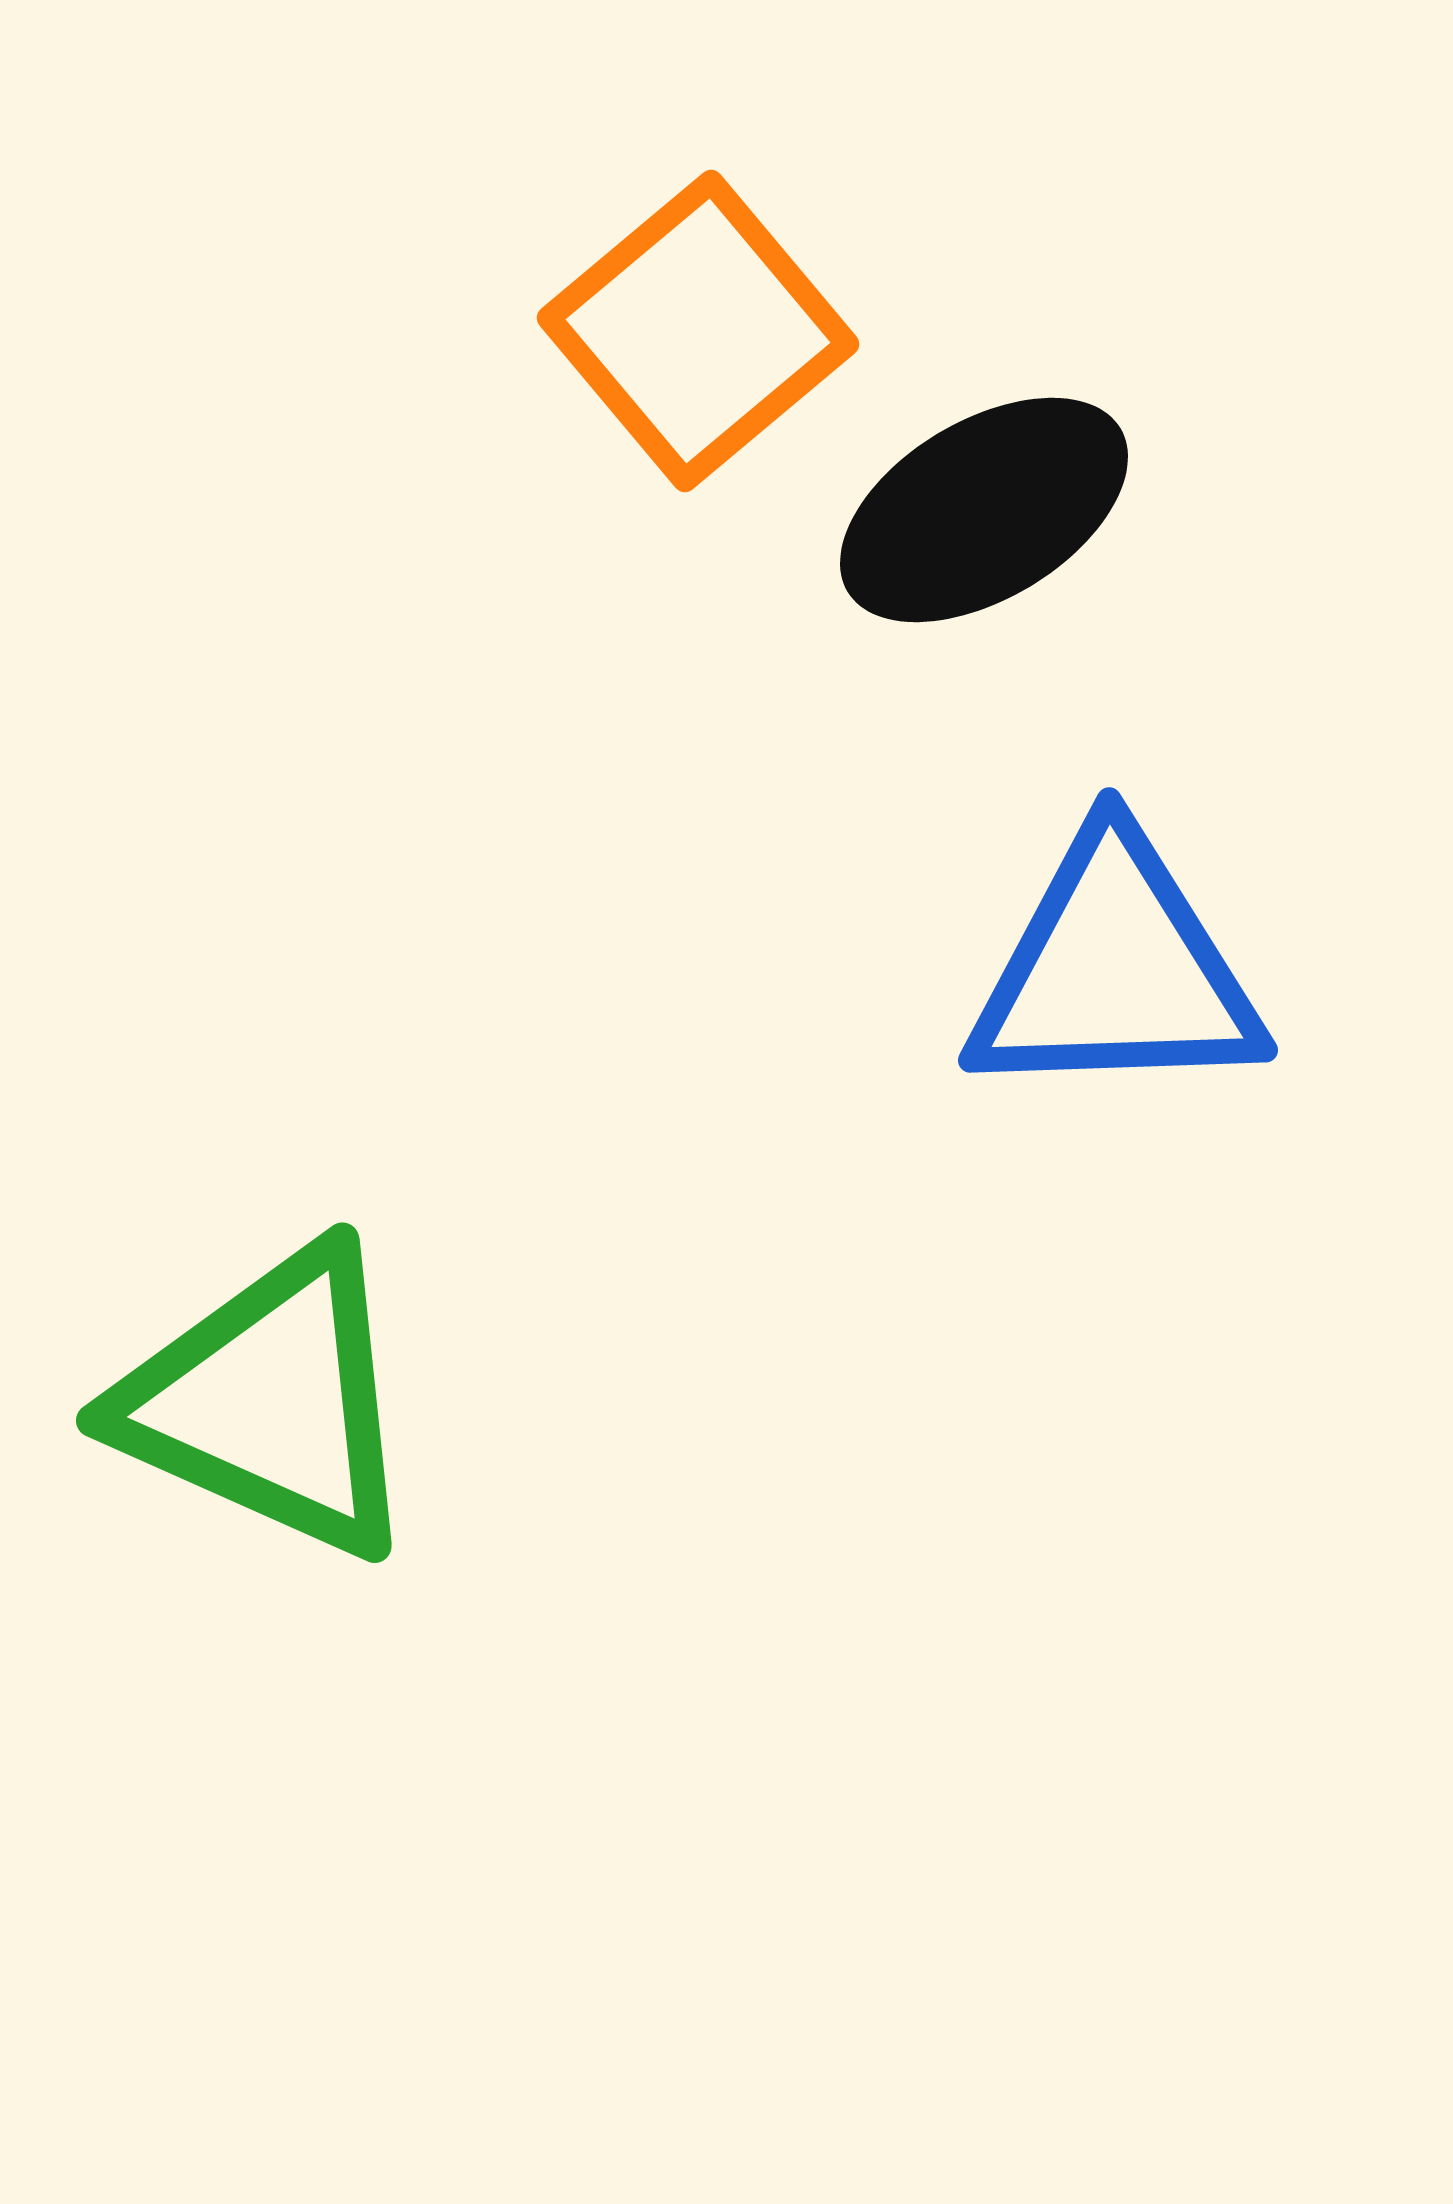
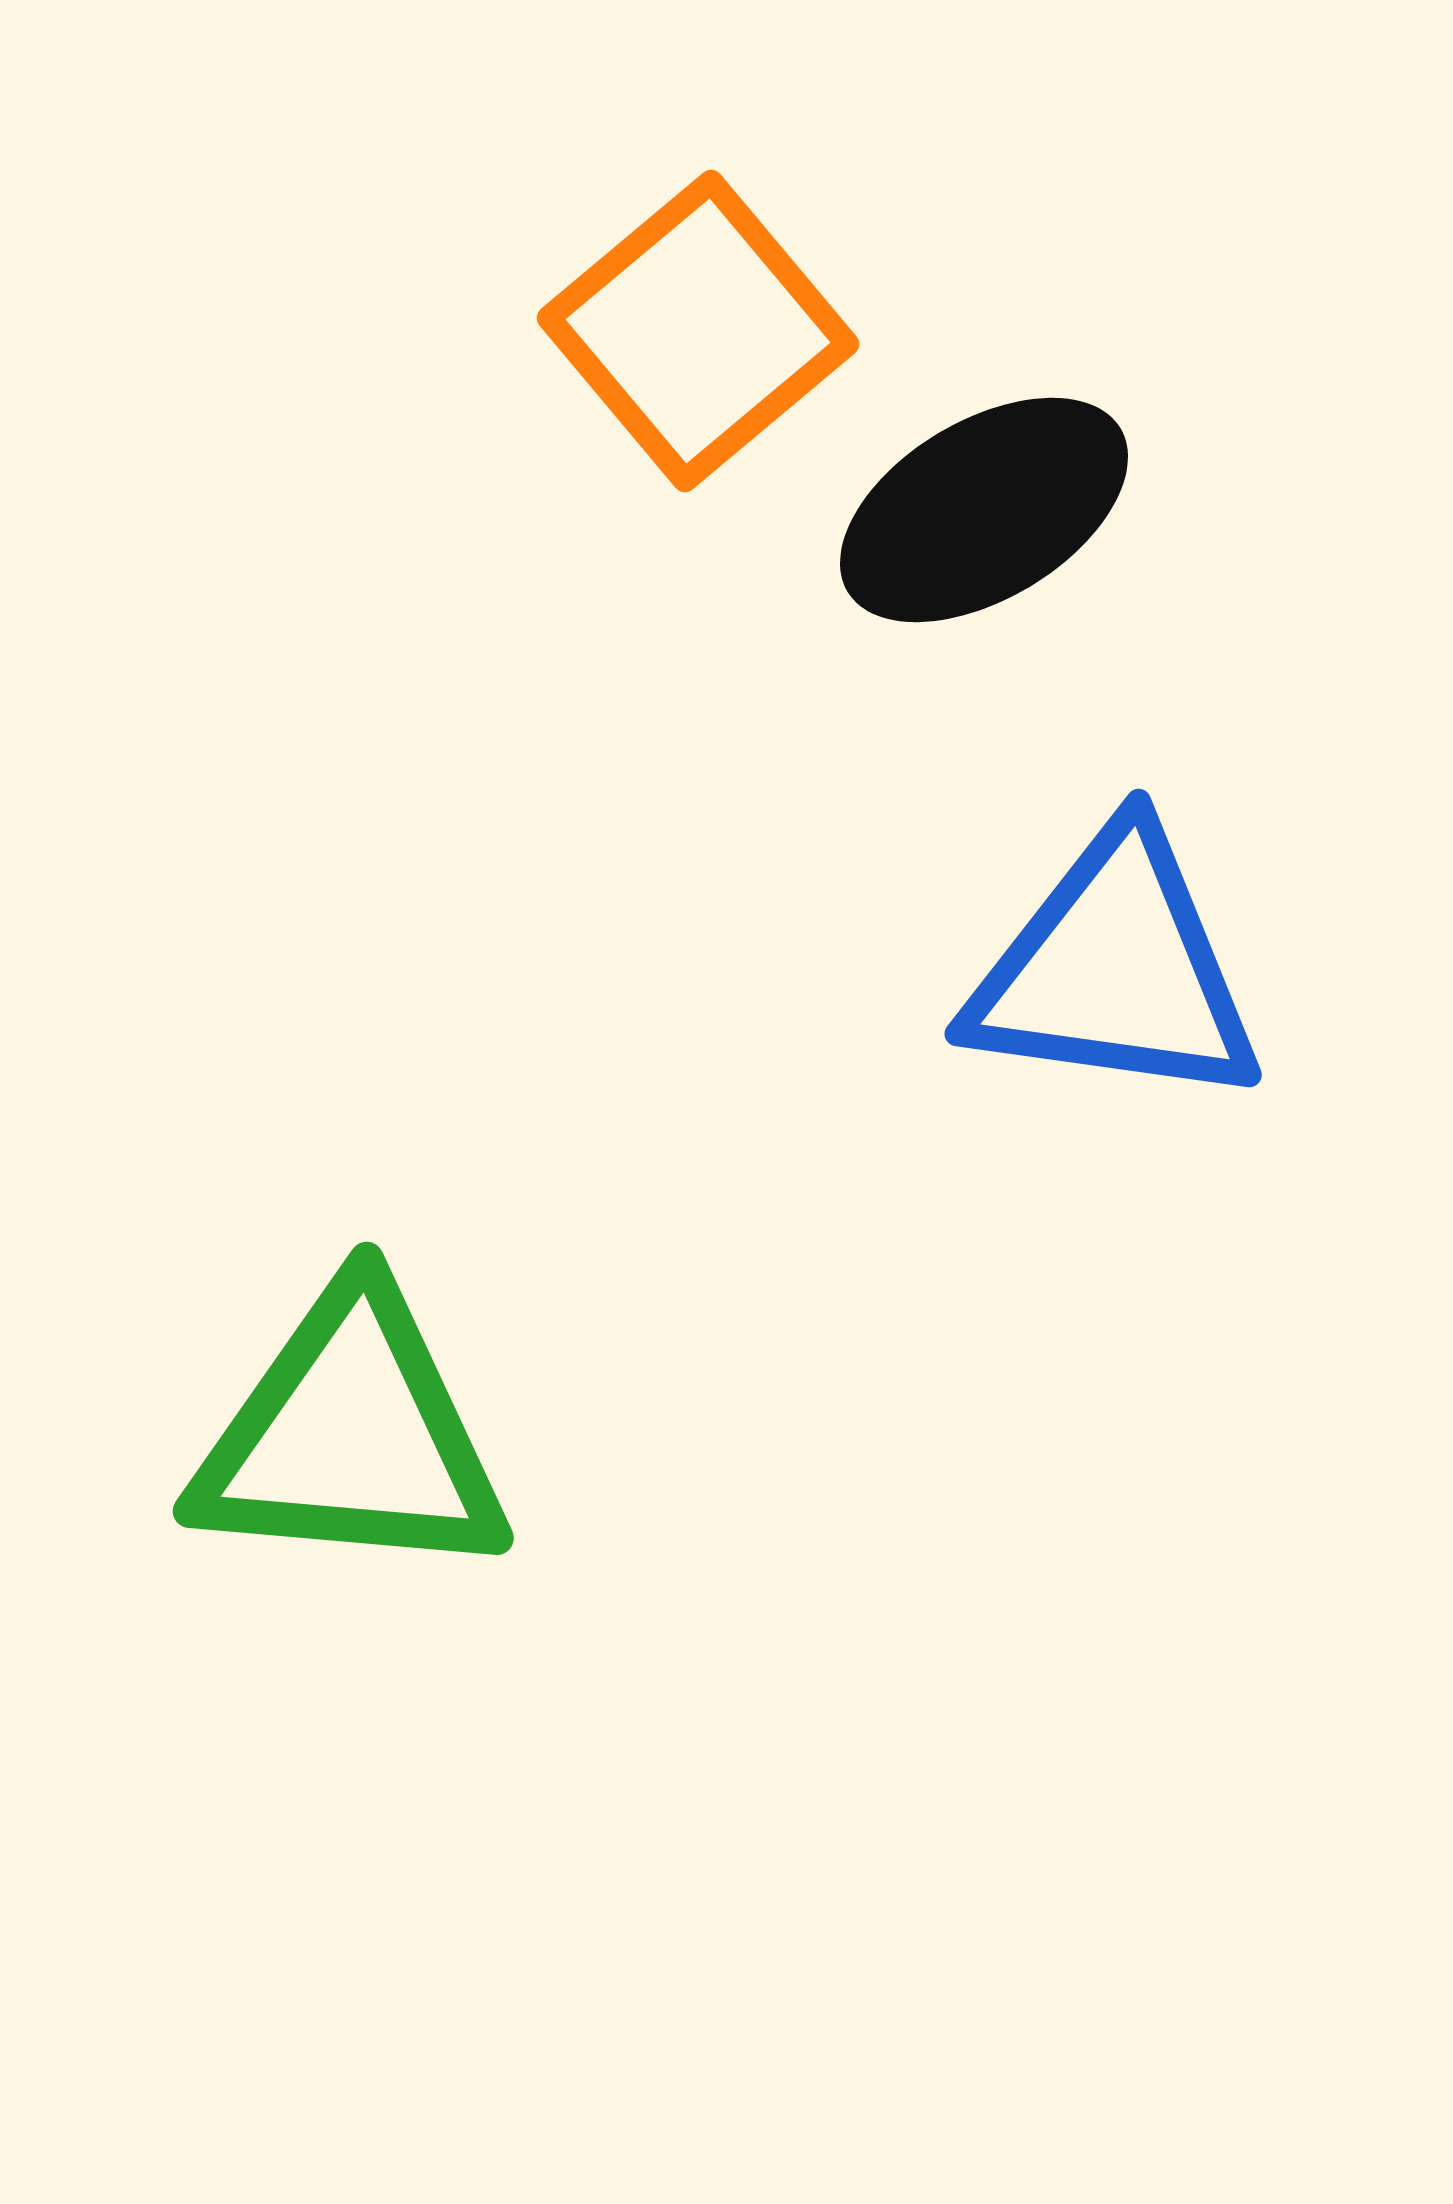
blue triangle: rotated 10 degrees clockwise
green triangle: moved 81 px right, 34 px down; rotated 19 degrees counterclockwise
